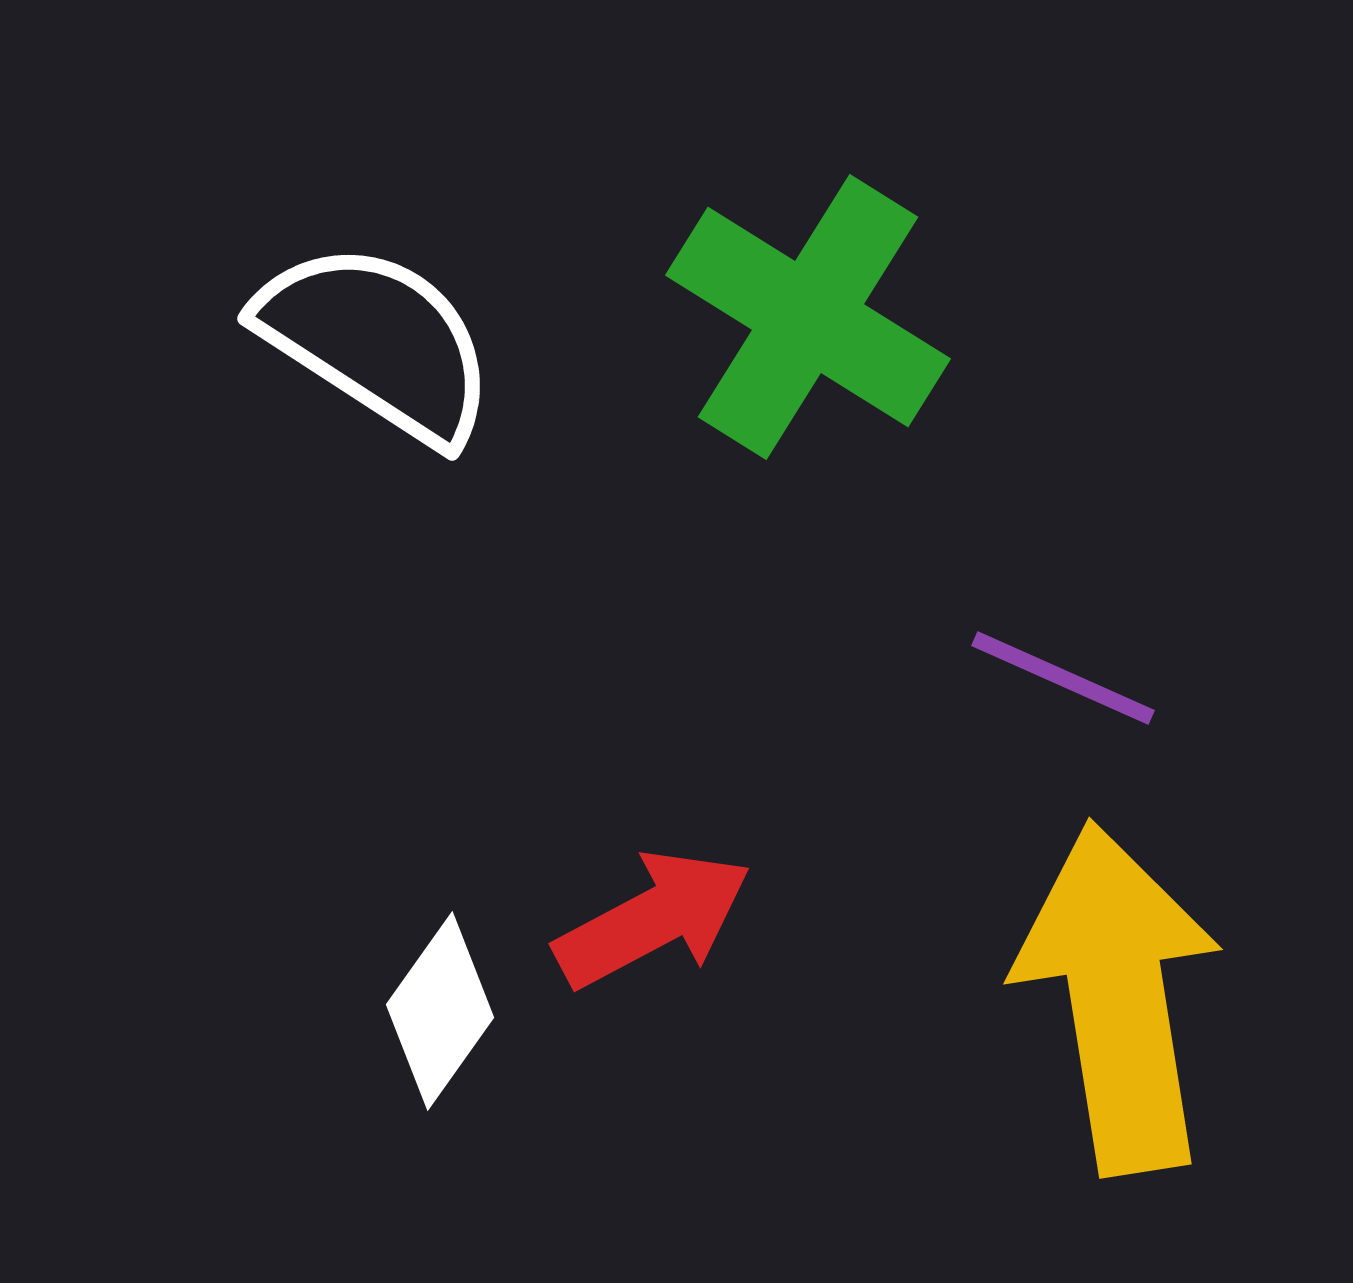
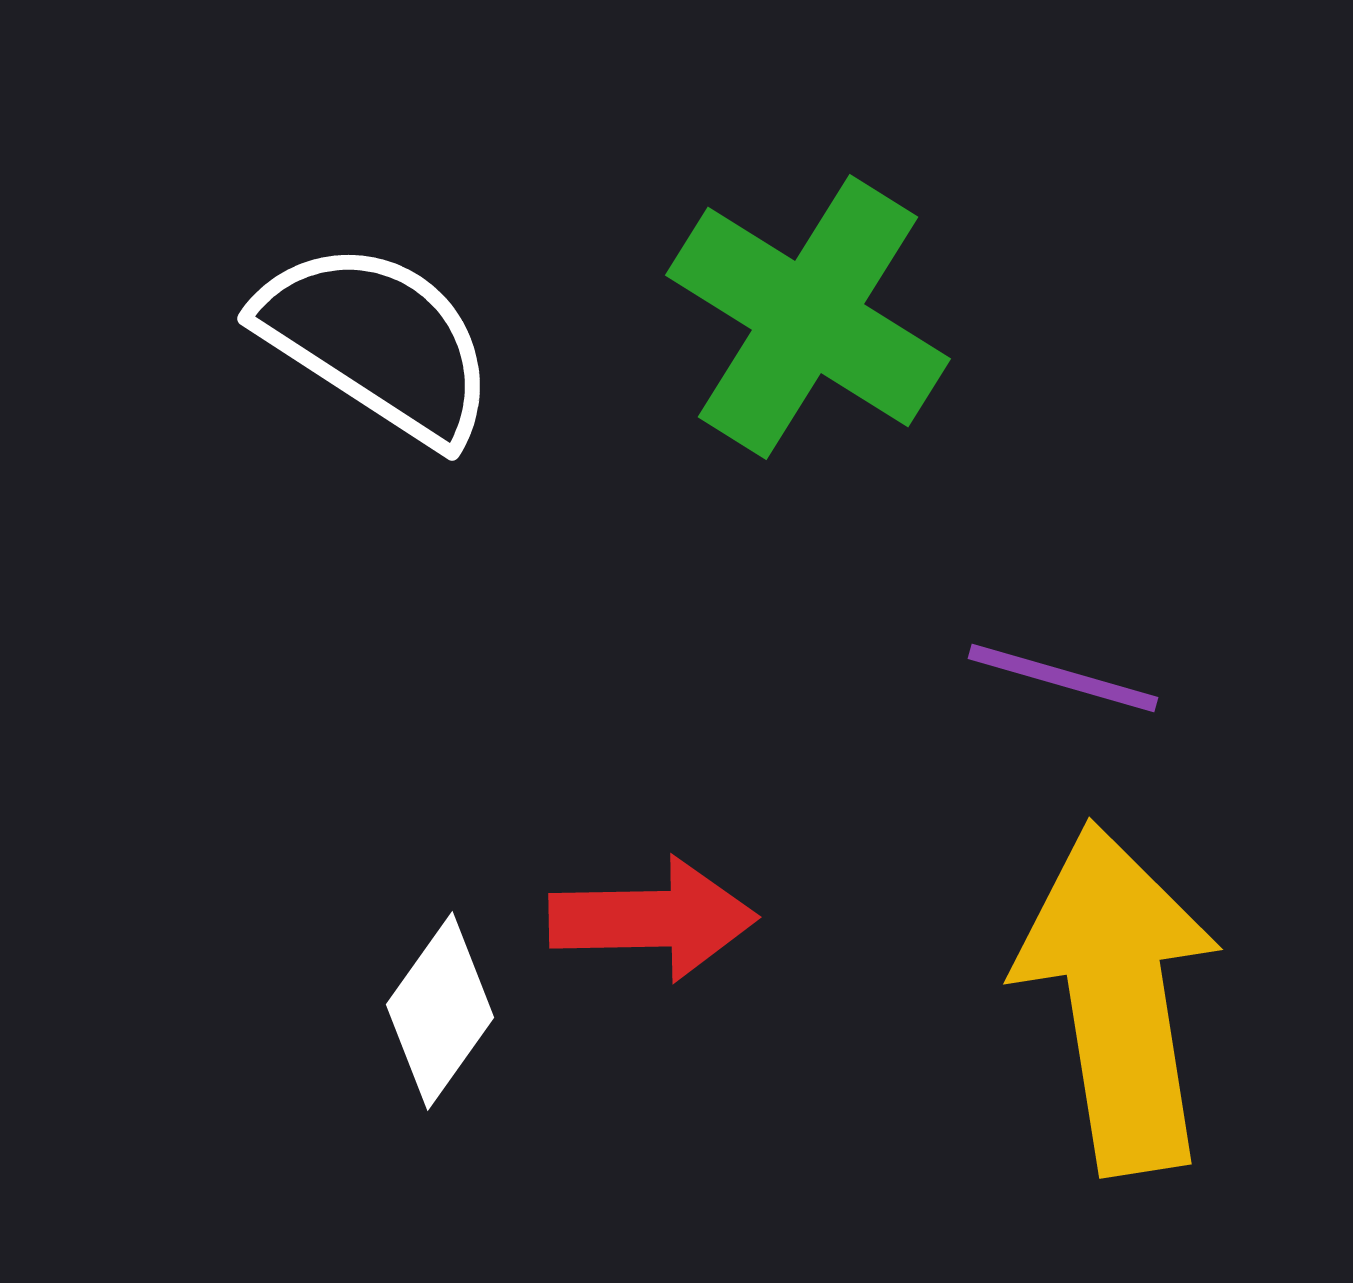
purple line: rotated 8 degrees counterclockwise
red arrow: rotated 27 degrees clockwise
